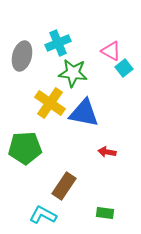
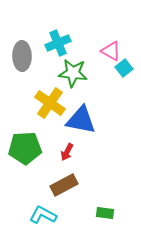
gray ellipse: rotated 16 degrees counterclockwise
blue triangle: moved 3 px left, 7 px down
red arrow: moved 40 px left; rotated 72 degrees counterclockwise
brown rectangle: moved 1 px up; rotated 28 degrees clockwise
